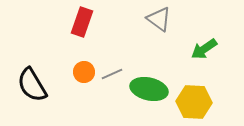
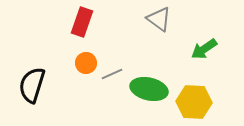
orange circle: moved 2 px right, 9 px up
black semicircle: rotated 48 degrees clockwise
